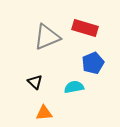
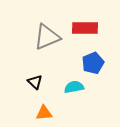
red rectangle: rotated 15 degrees counterclockwise
